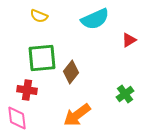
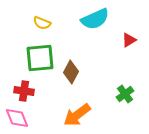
yellow semicircle: moved 3 px right, 7 px down
green square: moved 2 px left
brown diamond: rotated 10 degrees counterclockwise
red cross: moved 3 px left, 1 px down
pink diamond: rotated 15 degrees counterclockwise
